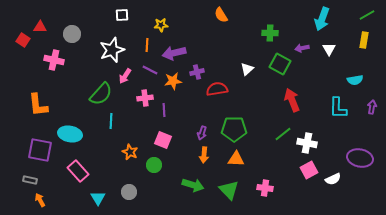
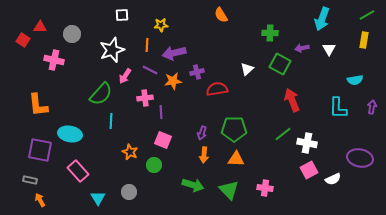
purple line at (164, 110): moved 3 px left, 2 px down
